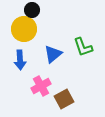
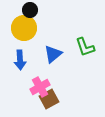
black circle: moved 2 px left
yellow circle: moved 1 px up
green L-shape: moved 2 px right
pink cross: moved 1 px left, 1 px down
brown square: moved 15 px left
